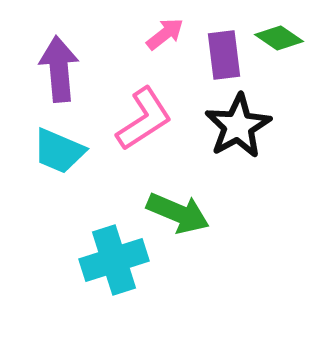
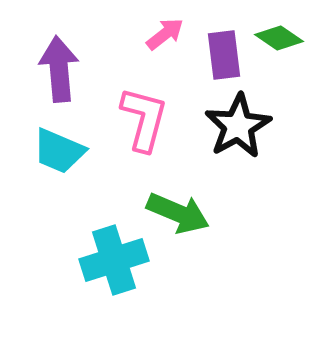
pink L-shape: rotated 42 degrees counterclockwise
